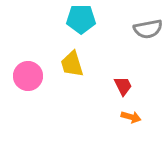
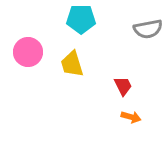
pink circle: moved 24 px up
